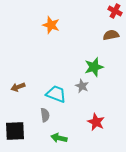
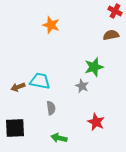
cyan trapezoid: moved 16 px left, 13 px up; rotated 10 degrees counterclockwise
gray semicircle: moved 6 px right, 7 px up
black square: moved 3 px up
